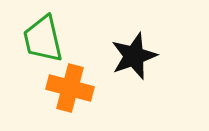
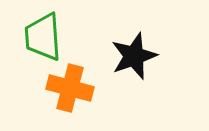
green trapezoid: moved 2 px up; rotated 9 degrees clockwise
